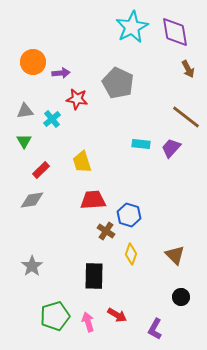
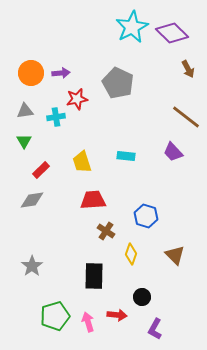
purple diamond: moved 3 px left, 1 px down; rotated 36 degrees counterclockwise
orange circle: moved 2 px left, 11 px down
red star: rotated 20 degrees counterclockwise
cyan cross: moved 4 px right, 2 px up; rotated 30 degrees clockwise
cyan rectangle: moved 15 px left, 12 px down
purple trapezoid: moved 2 px right, 4 px down; rotated 85 degrees counterclockwise
blue hexagon: moved 17 px right, 1 px down
black circle: moved 39 px left
red arrow: rotated 24 degrees counterclockwise
